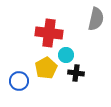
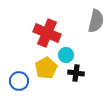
gray semicircle: moved 2 px down
red cross: moved 2 px left; rotated 16 degrees clockwise
